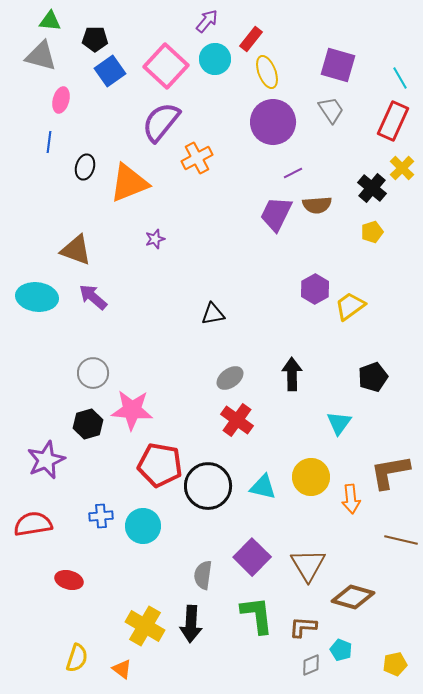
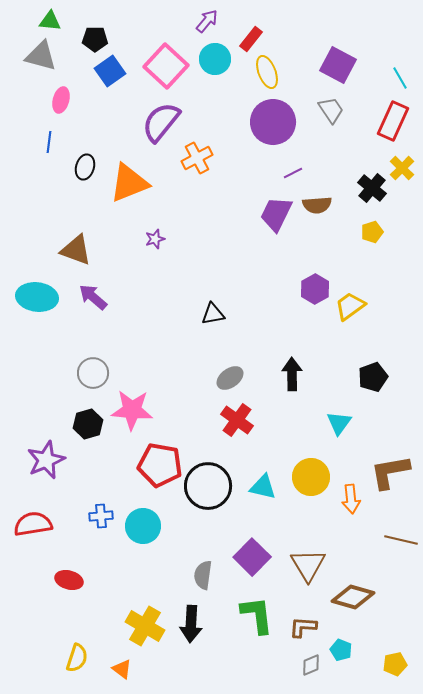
purple square at (338, 65): rotated 12 degrees clockwise
